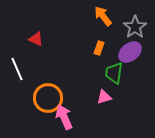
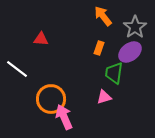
red triangle: moved 5 px right; rotated 21 degrees counterclockwise
white line: rotated 30 degrees counterclockwise
orange circle: moved 3 px right, 1 px down
